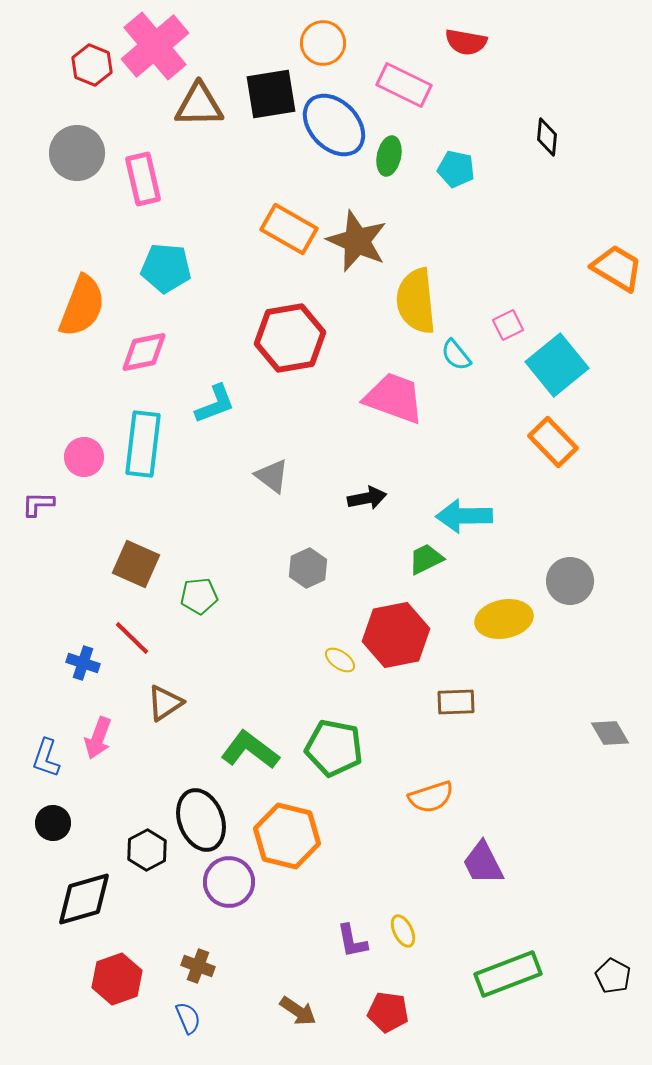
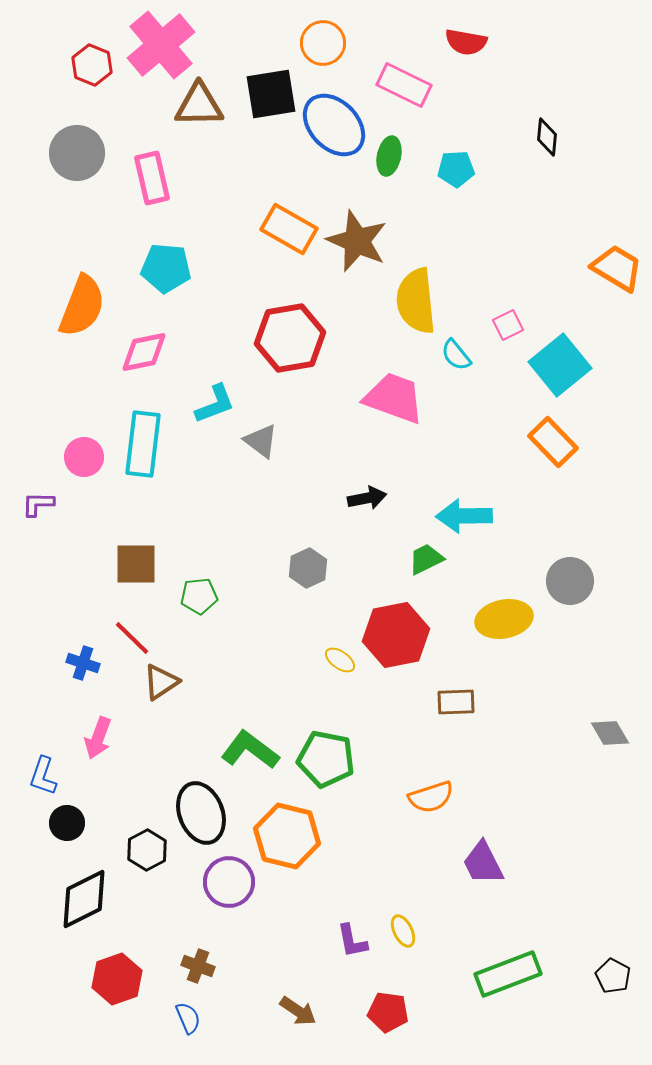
pink cross at (155, 46): moved 6 px right, 1 px up
cyan pentagon at (456, 169): rotated 15 degrees counterclockwise
pink rectangle at (143, 179): moved 9 px right, 1 px up
cyan square at (557, 365): moved 3 px right
gray triangle at (272, 476): moved 11 px left, 35 px up
brown square at (136, 564): rotated 24 degrees counterclockwise
brown triangle at (165, 703): moved 4 px left, 21 px up
green pentagon at (334, 748): moved 8 px left, 11 px down
blue L-shape at (46, 758): moved 3 px left, 18 px down
black ellipse at (201, 820): moved 7 px up
black circle at (53, 823): moved 14 px right
black diamond at (84, 899): rotated 10 degrees counterclockwise
